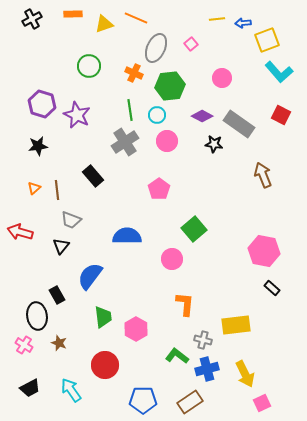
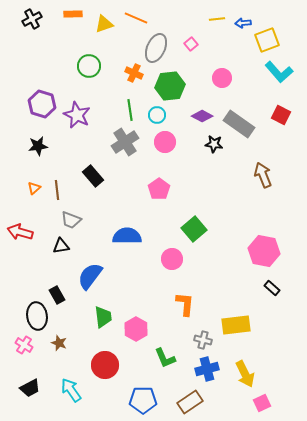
pink circle at (167, 141): moved 2 px left, 1 px down
black triangle at (61, 246): rotated 42 degrees clockwise
green L-shape at (177, 356): moved 12 px left, 2 px down; rotated 150 degrees counterclockwise
